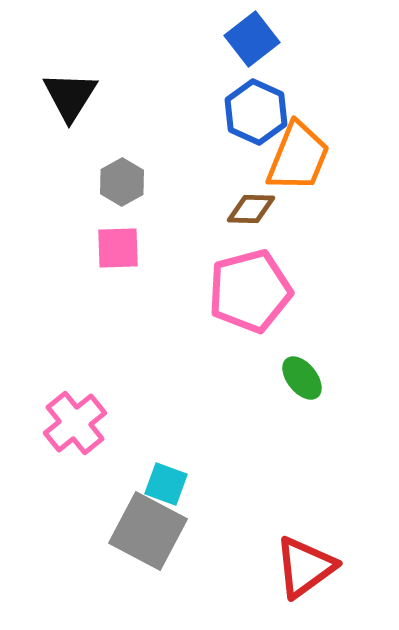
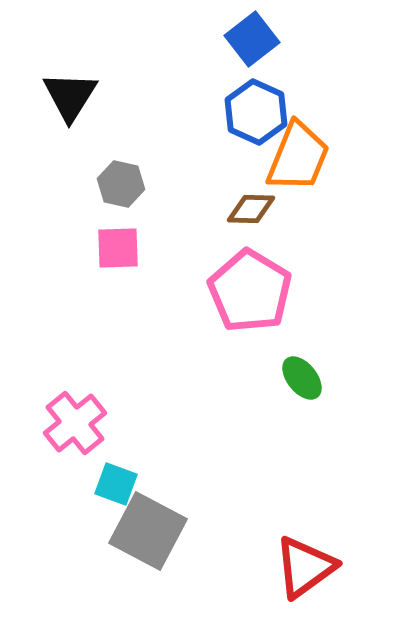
gray hexagon: moved 1 px left, 2 px down; rotated 18 degrees counterclockwise
pink pentagon: rotated 26 degrees counterclockwise
cyan square: moved 50 px left
